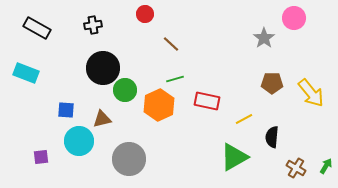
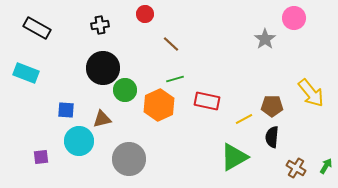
black cross: moved 7 px right
gray star: moved 1 px right, 1 px down
brown pentagon: moved 23 px down
